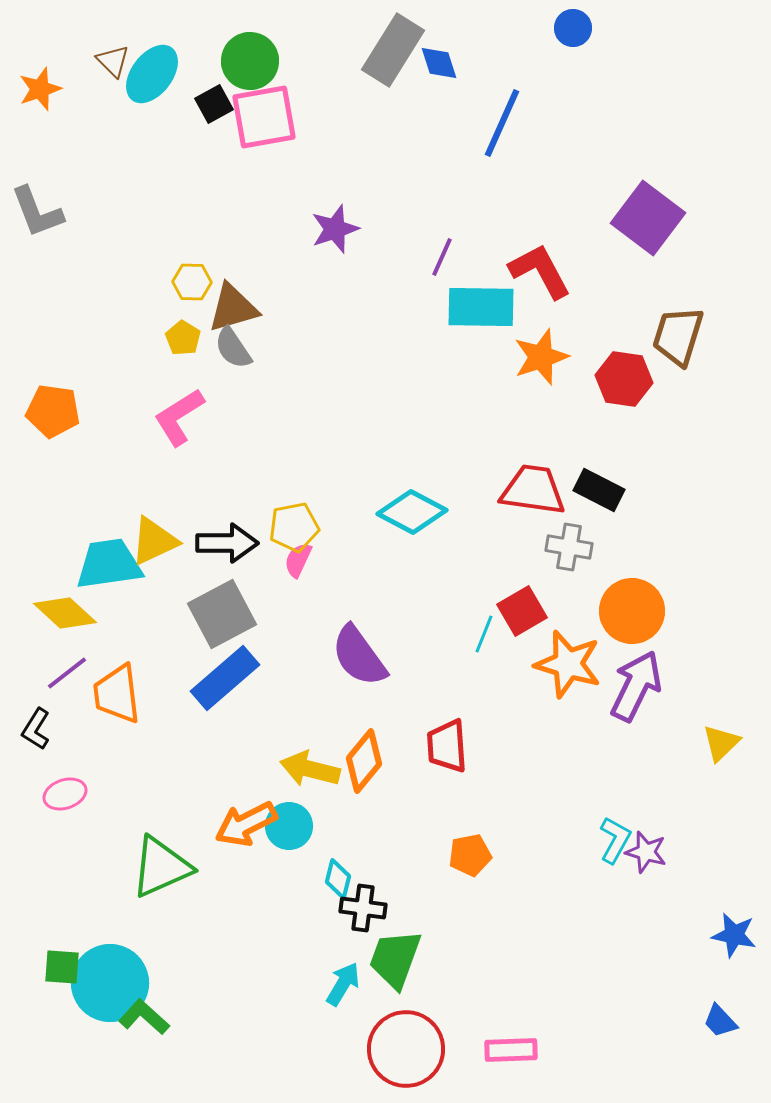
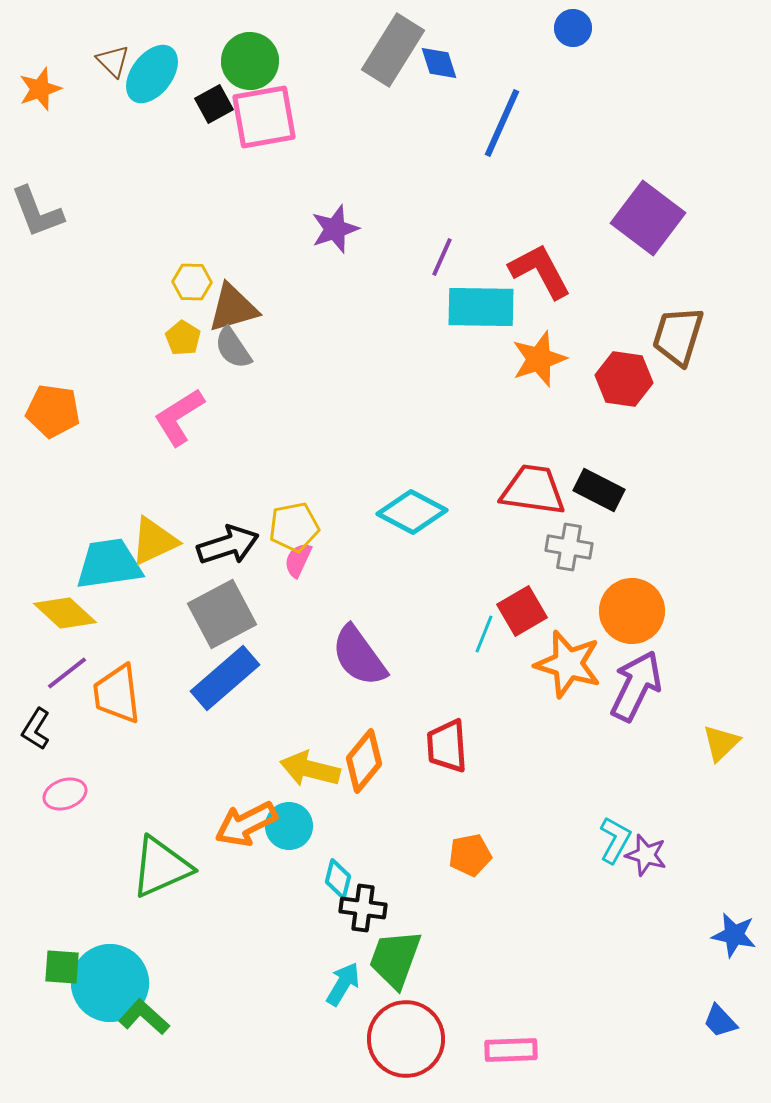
orange star at (541, 357): moved 2 px left, 2 px down
black arrow at (227, 543): moved 1 px right, 2 px down; rotated 18 degrees counterclockwise
purple star at (646, 852): moved 3 px down
red circle at (406, 1049): moved 10 px up
